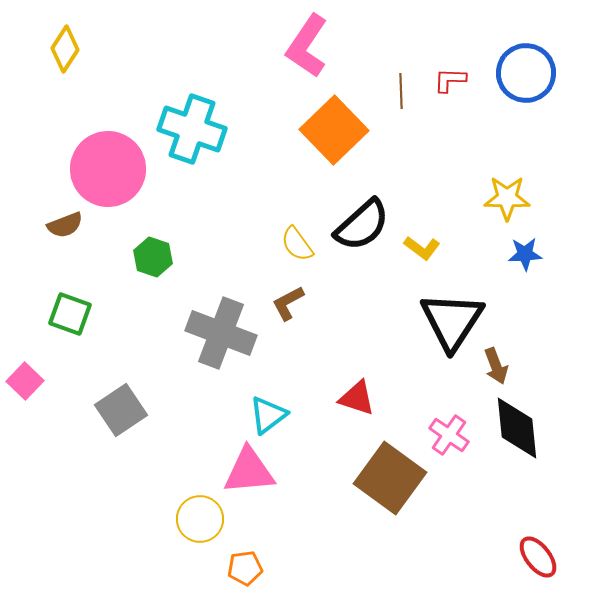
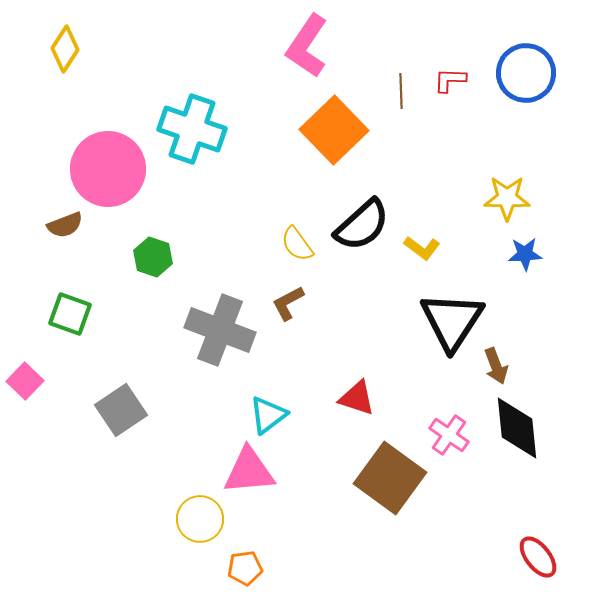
gray cross: moved 1 px left, 3 px up
